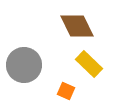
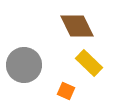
yellow rectangle: moved 1 px up
